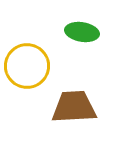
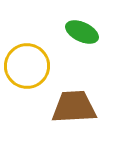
green ellipse: rotated 16 degrees clockwise
